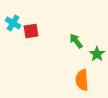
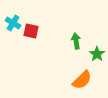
red square: rotated 21 degrees clockwise
green arrow: rotated 28 degrees clockwise
orange semicircle: rotated 130 degrees counterclockwise
